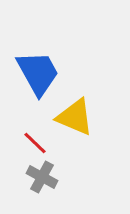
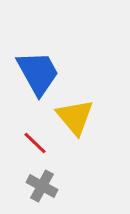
yellow triangle: rotated 27 degrees clockwise
gray cross: moved 9 px down
